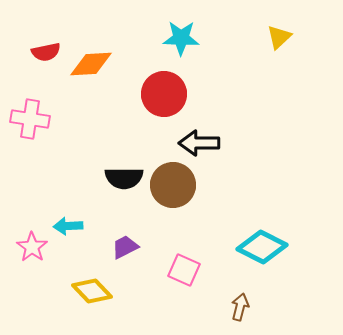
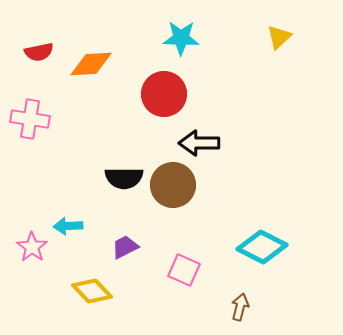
red semicircle: moved 7 px left
